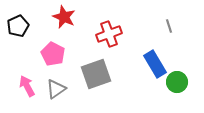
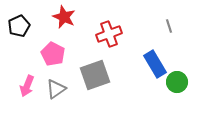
black pentagon: moved 1 px right
gray square: moved 1 px left, 1 px down
pink arrow: rotated 130 degrees counterclockwise
